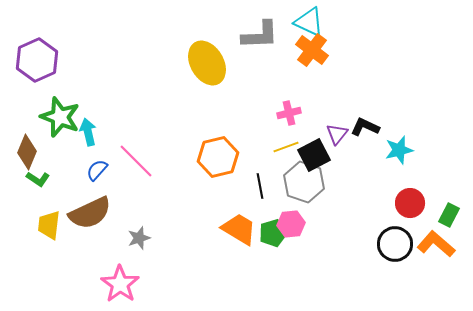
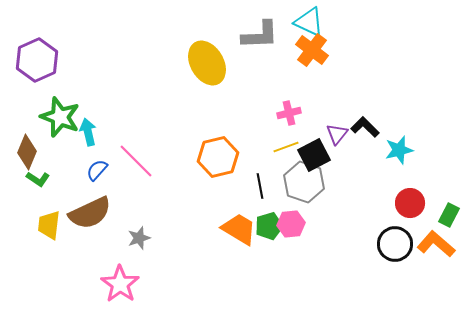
black L-shape: rotated 20 degrees clockwise
green pentagon: moved 4 px left, 7 px up
